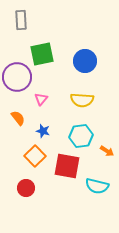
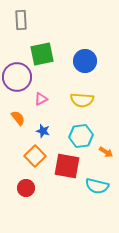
pink triangle: rotated 24 degrees clockwise
orange arrow: moved 1 px left, 1 px down
